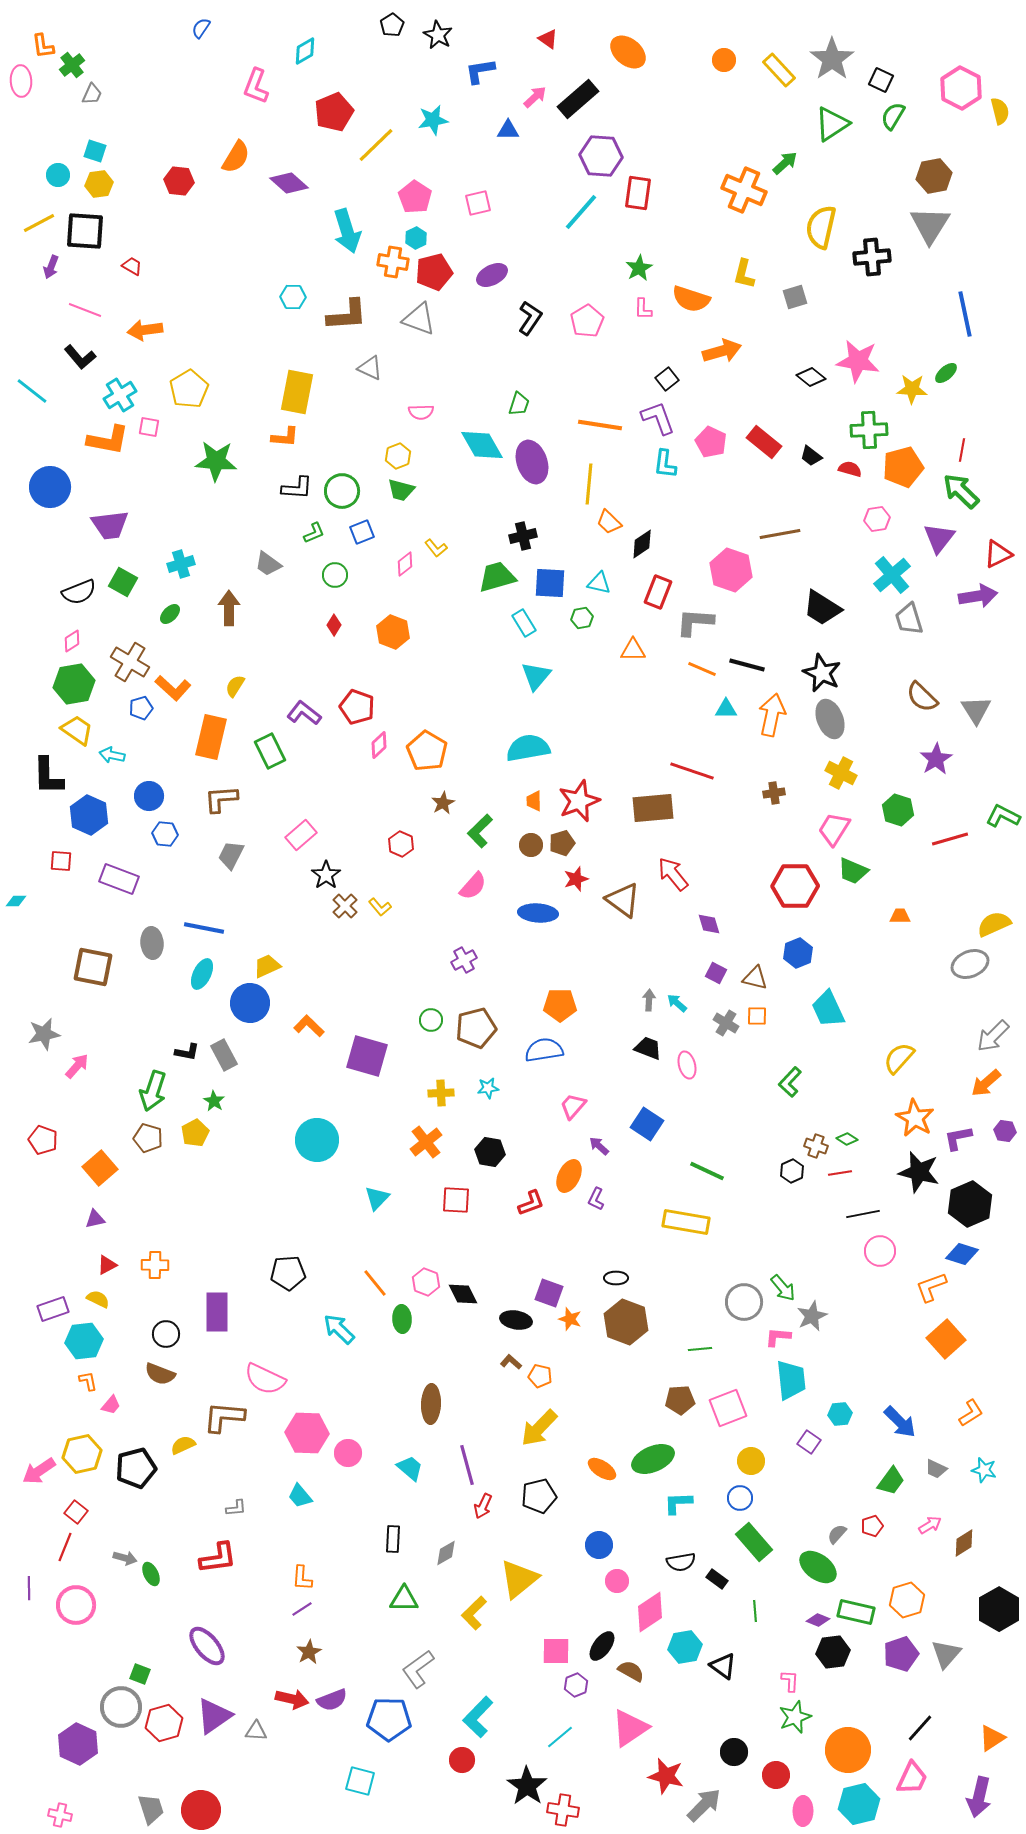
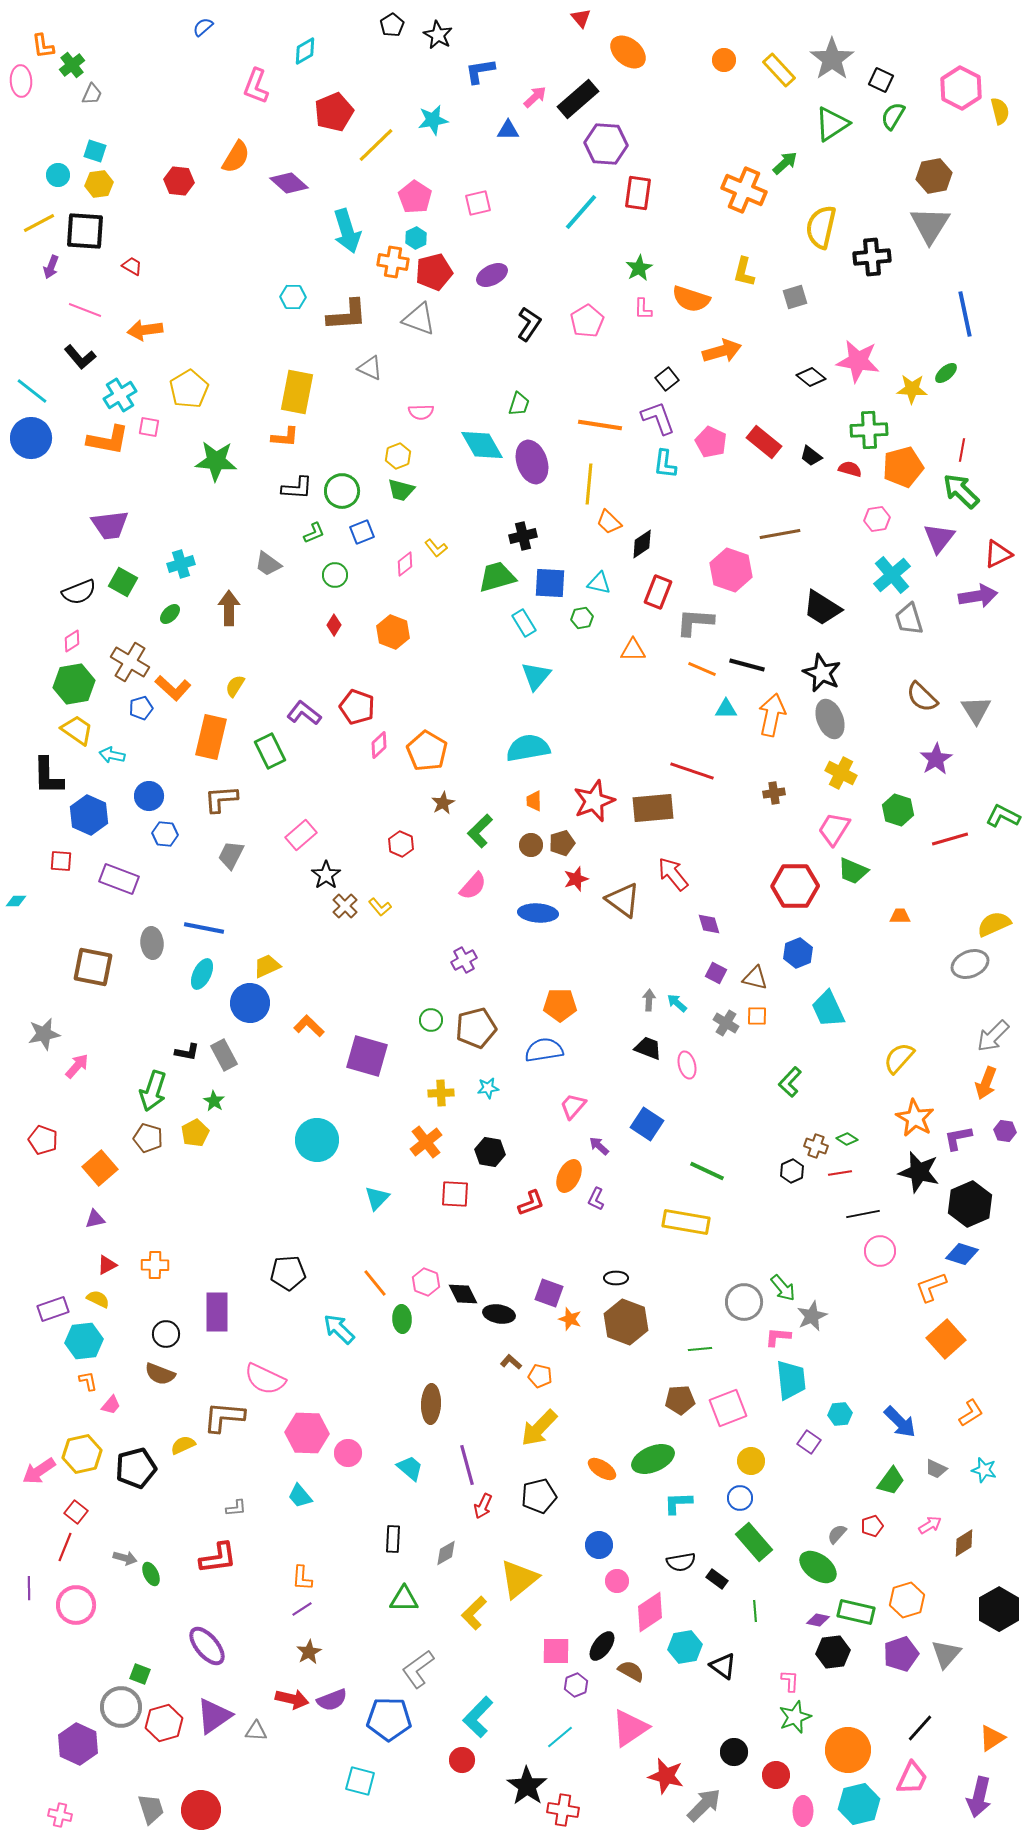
blue semicircle at (201, 28): moved 2 px right, 1 px up; rotated 15 degrees clockwise
red triangle at (548, 39): moved 33 px right, 21 px up; rotated 15 degrees clockwise
purple hexagon at (601, 156): moved 5 px right, 12 px up
yellow L-shape at (744, 274): moved 2 px up
black L-shape at (530, 318): moved 1 px left, 6 px down
blue circle at (50, 487): moved 19 px left, 49 px up
red star at (579, 801): moved 15 px right
orange arrow at (986, 1083): rotated 28 degrees counterclockwise
red square at (456, 1200): moved 1 px left, 6 px up
black ellipse at (516, 1320): moved 17 px left, 6 px up
purple diamond at (818, 1620): rotated 10 degrees counterclockwise
